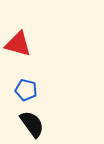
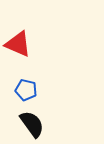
red triangle: rotated 8 degrees clockwise
